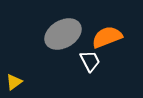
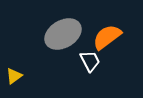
orange semicircle: rotated 16 degrees counterclockwise
yellow triangle: moved 6 px up
